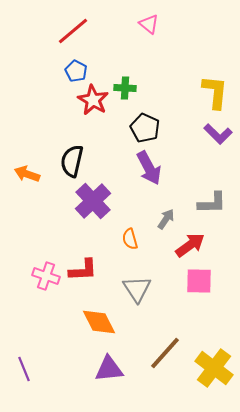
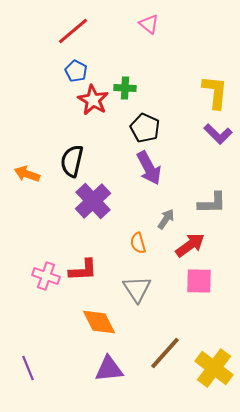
orange semicircle: moved 8 px right, 4 px down
purple line: moved 4 px right, 1 px up
